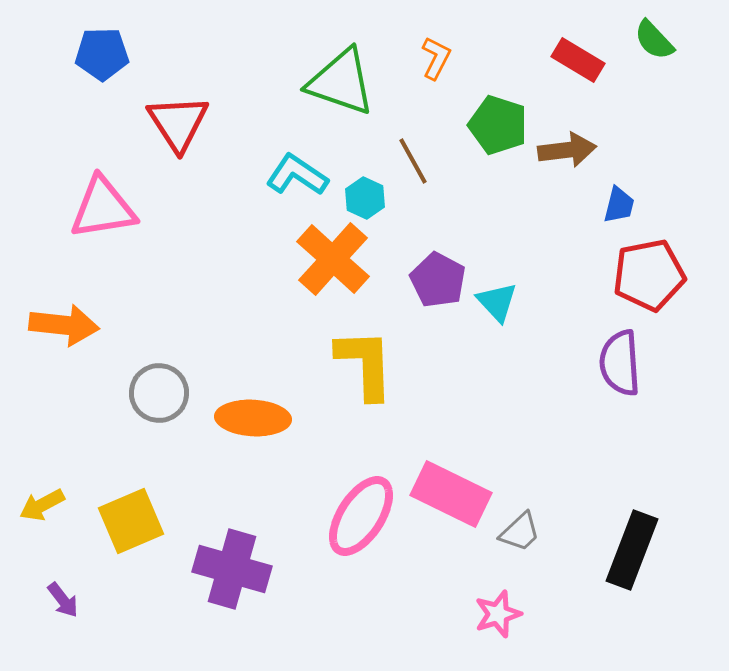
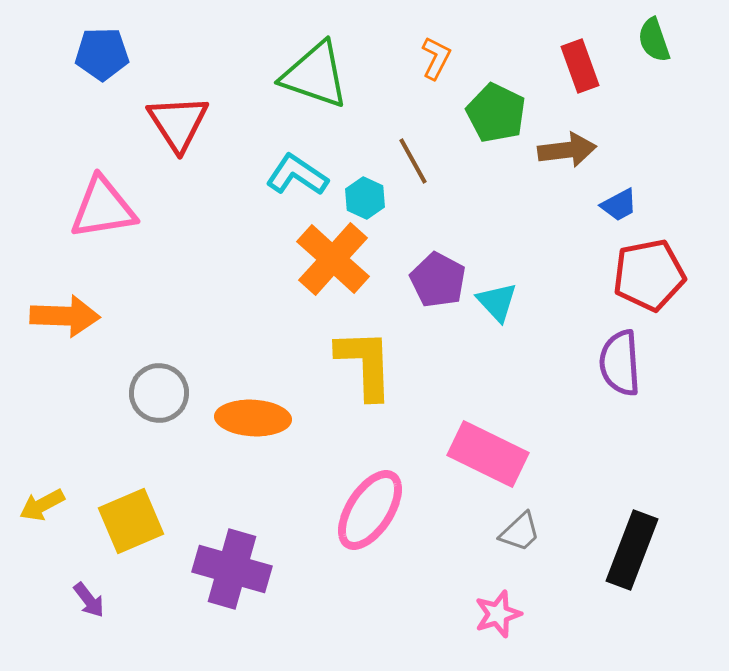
green semicircle: rotated 24 degrees clockwise
red rectangle: moved 2 px right, 6 px down; rotated 39 degrees clockwise
green triangle: moved 26 px left, 7 px up
green pentagon: moved 2 px left, 12 px up; rotated 8 degrees clockwise
blue trapezoid: rotated 48 degrees clockwise
orange arrow: moved 1 px right, 9 px up; rotated 4 degrees counterclockwise
pink rectangle: moved 37 px right, 40 px up
pink ellipse: moved 9 px right, 6 px up
purple arrow: moved 26 px right
